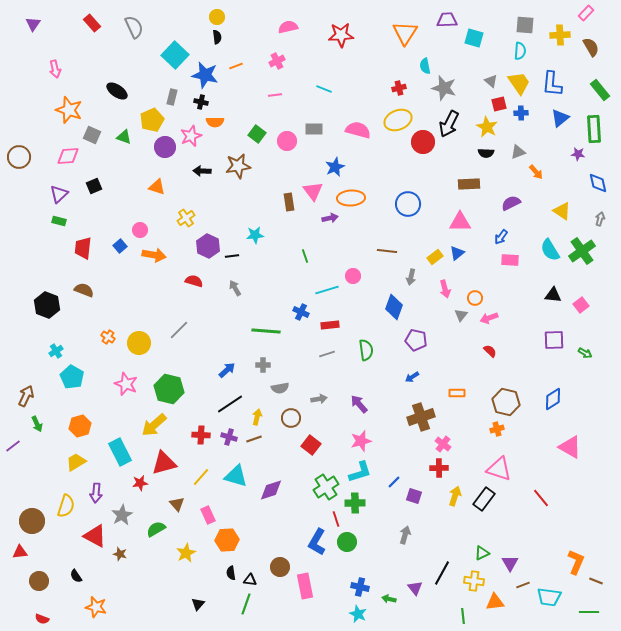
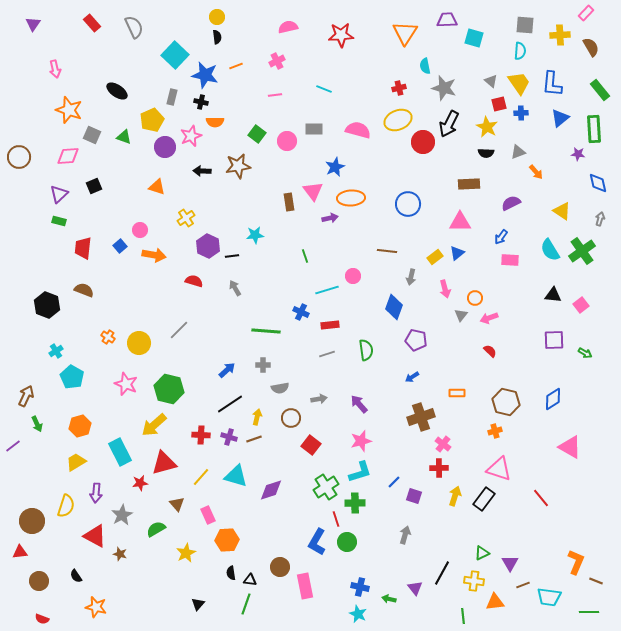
orange cross at (497, 429): moved 2 px left, 2 px down
